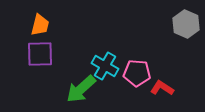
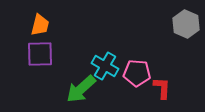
red L-shape: rotated 60 degrees clockwise
